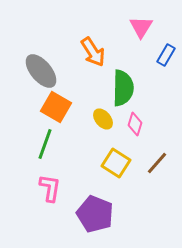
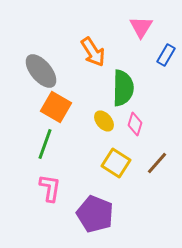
yellow ellipse: moved 1 px right, 2 px down
